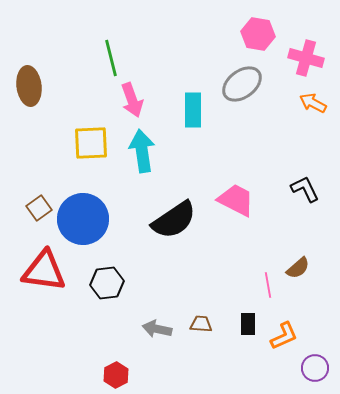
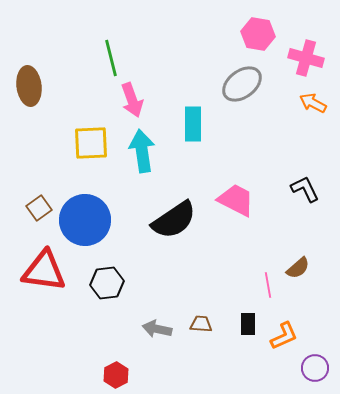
cyan rectangle: moved 14 px down
blue circle: moved 2 px right, 1 px down
